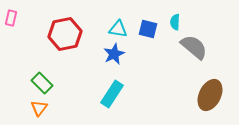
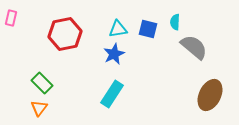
cyan triangle: rotated 18 degrees counterclockwise
